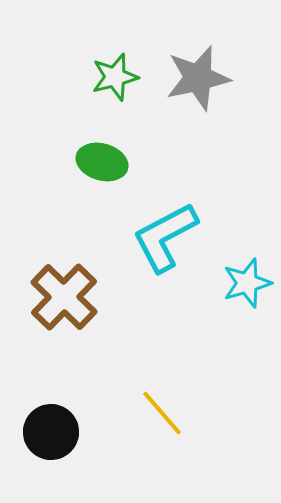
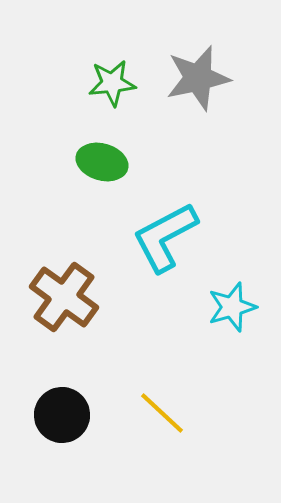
green star: moved 3 px left, 6 px down; rotated 9 degrees clockwise
cyan star: moved 15 px left, 24 px down
brown cross: rotated 8 degrees counterclockwise
yellow line: rotated 6 degrees counterclockwise
black circle: moved 11 px right, 17 px up
